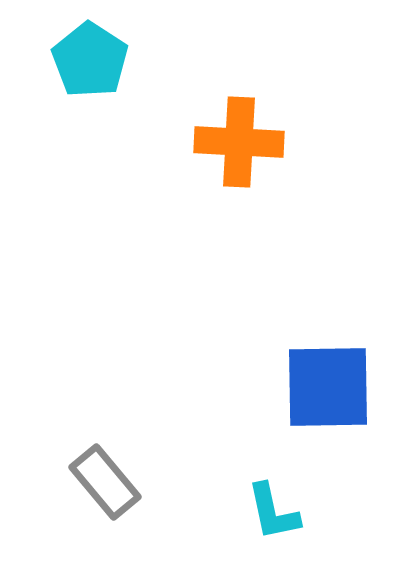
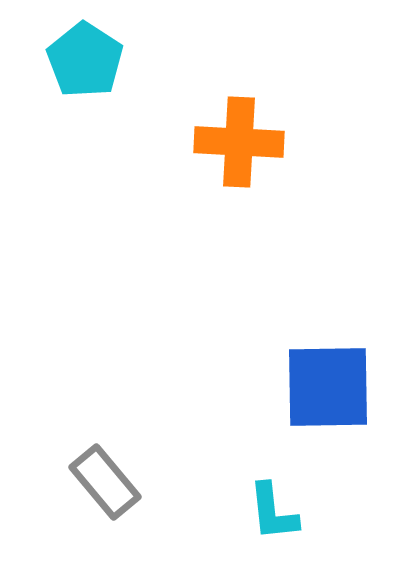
cyan pentagon: moved 5 px left
cyan L-shape: rotated 6 degrees clockwise
